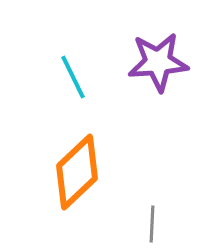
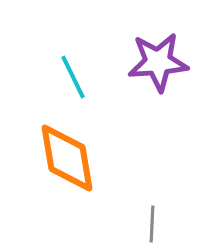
orange diamond: moved 10 px left, 14 px up; rotated 56 degrees counterclockwise
